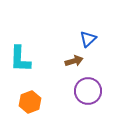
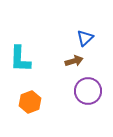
blue triangle: moved 3 px left, 1 px up
